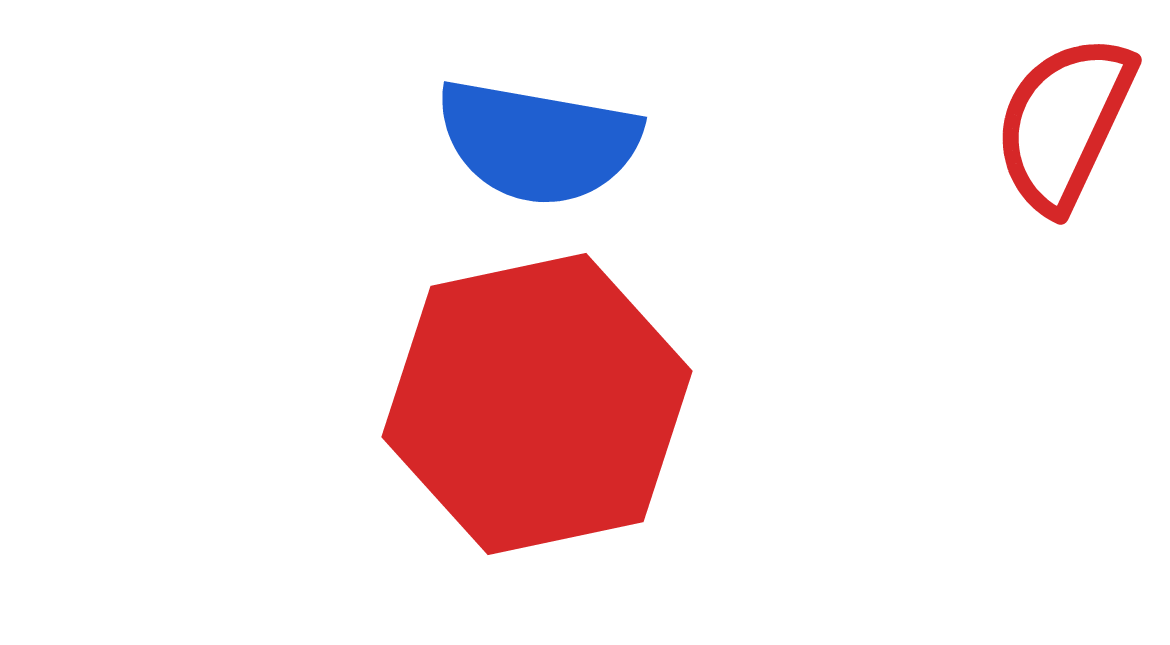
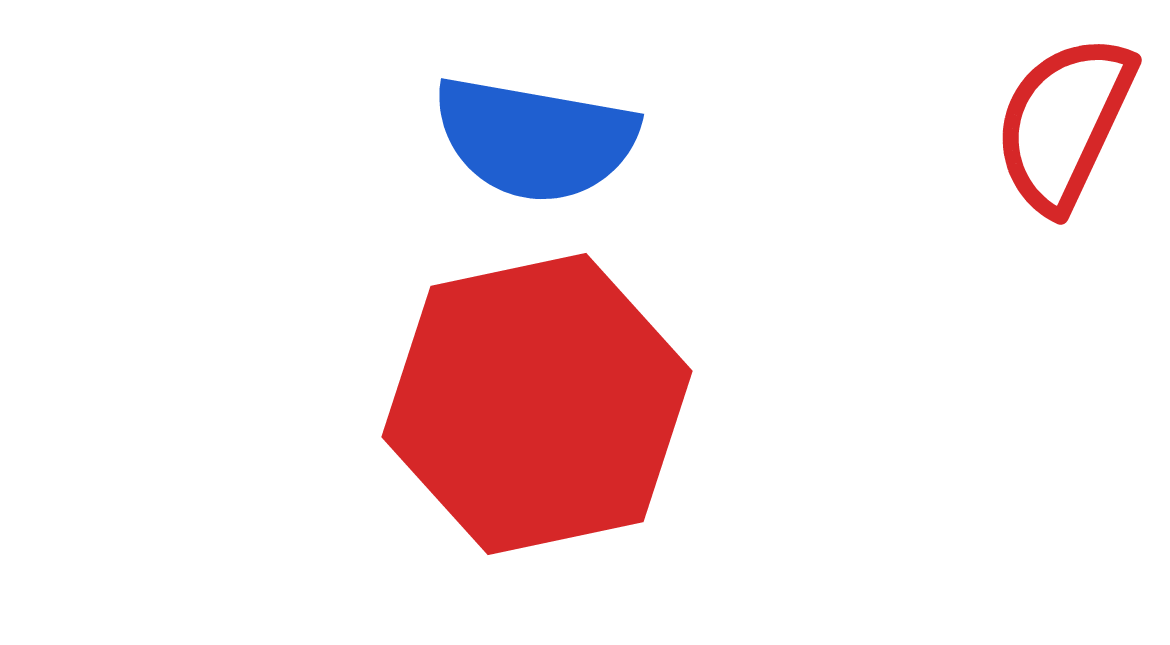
blue semicircle: moved 3 px left, 3 px up
